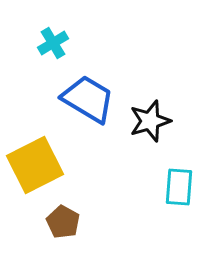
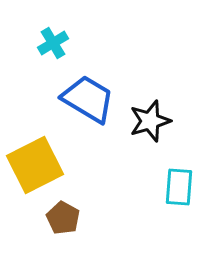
brown pentagon: moved 4 px up
